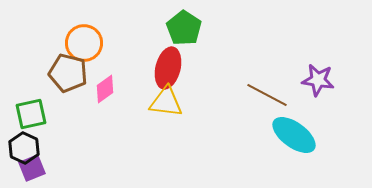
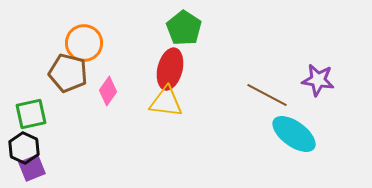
red ellipse: moved 2 px right, 1 px down
pink diamond: moved 3 px right, 2 px down; rotated 20 degrees counterclockwise
cyan ellipse: moved 1 px up
